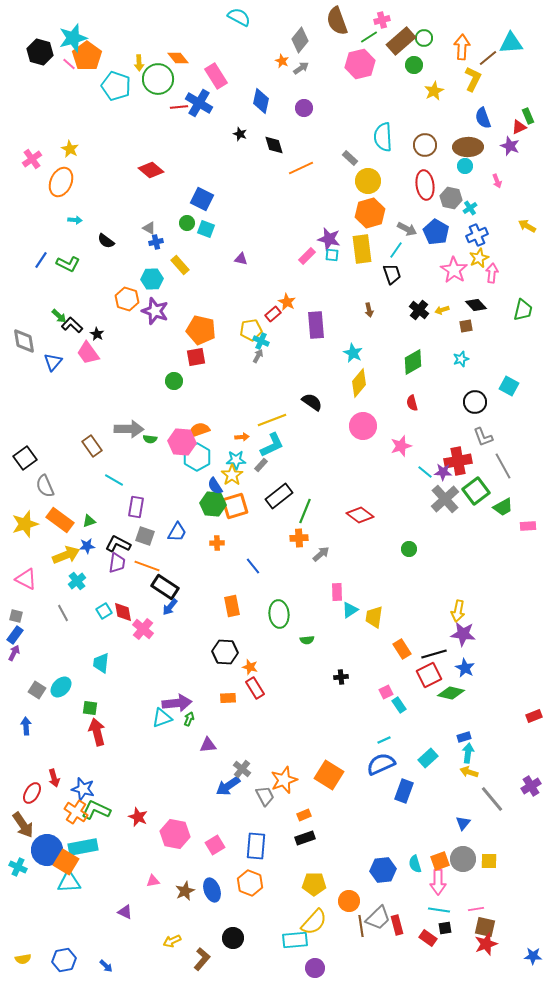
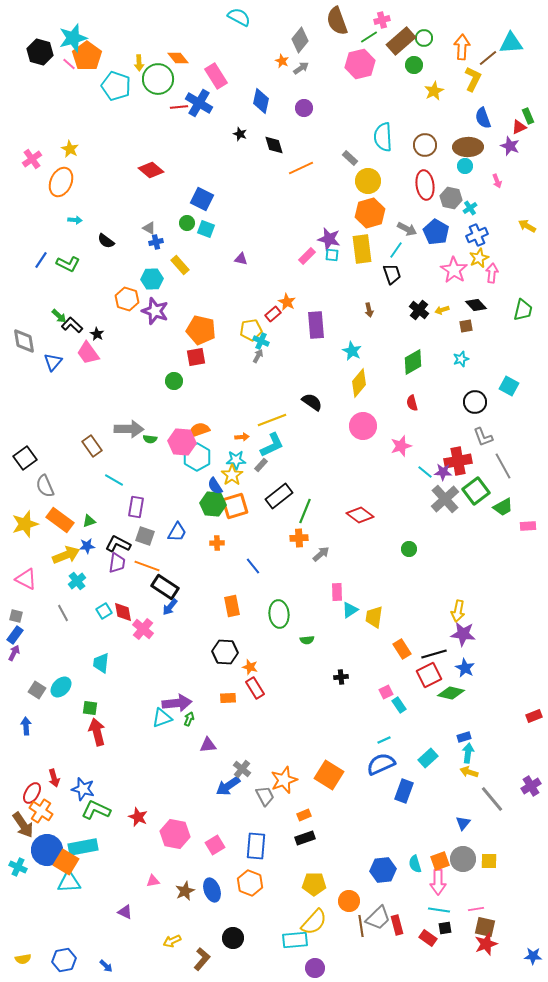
cyan star at (353, 353): moved 1 px left, 2 px up
orange cross at (76, 812): moved 35 px left, 1 px up
